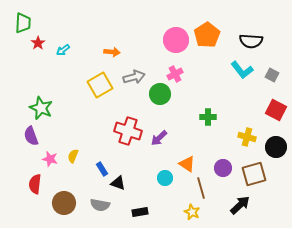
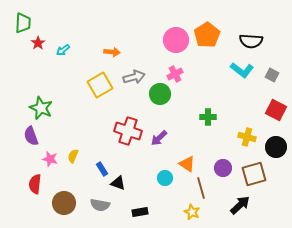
cyan L-shape: rotated 15 degrees counterclockwise
